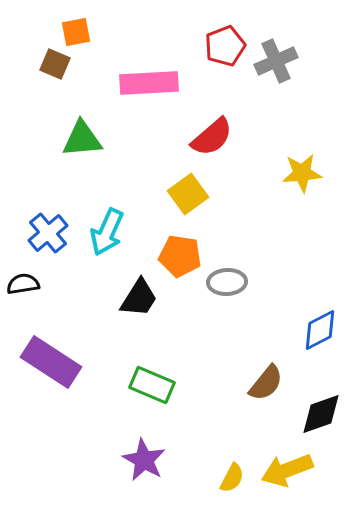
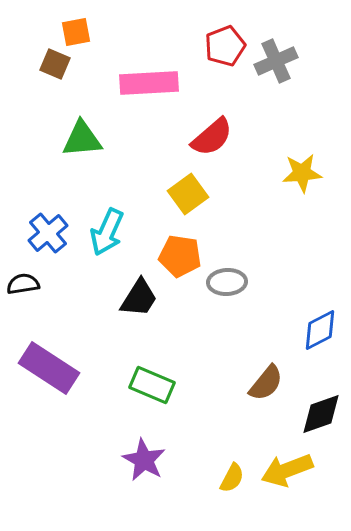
purple rectangle: moved 2 px left, 6 px down
